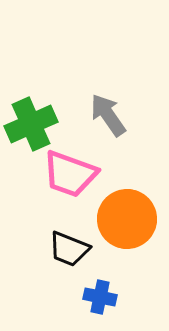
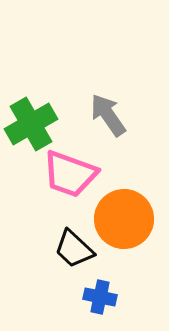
green cross: rotated 6 degrees counterclockwise
orange circle: moved 3 px left
black trapezoid: moved 5 px right; rotated 21 degrees clockwise
